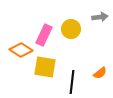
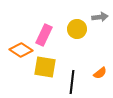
yellow circle: moved 6 px right
